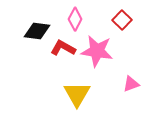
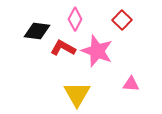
pink star: rotated 12 degrees clockwise
pink triangle: rotated 24 degrees clockwise
